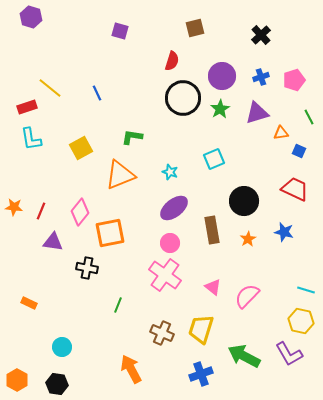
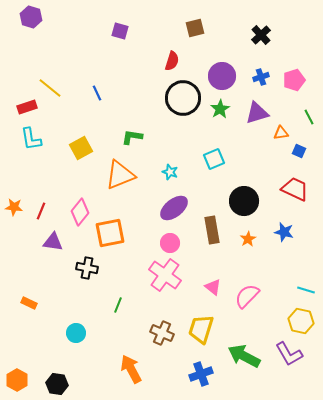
cyan circle at (62, 347): moved 14 px right, 14 px up
